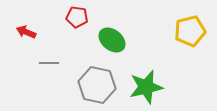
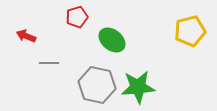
red pentagon: rotated 25 degrees counterclockwise
red arrow: moved 4 px down
green star: moved 8 px left; rotated 8 degrees clockwise
